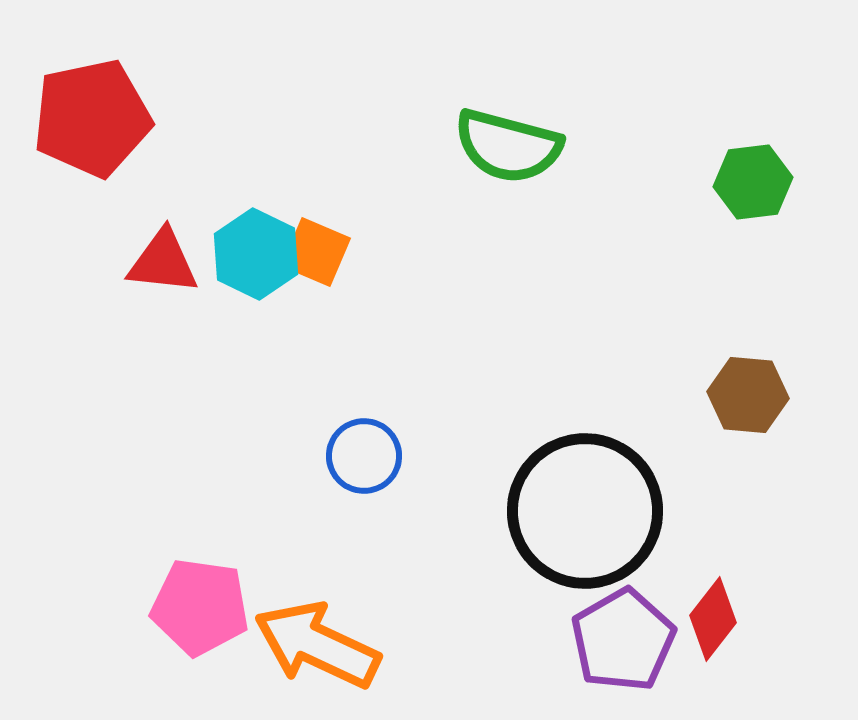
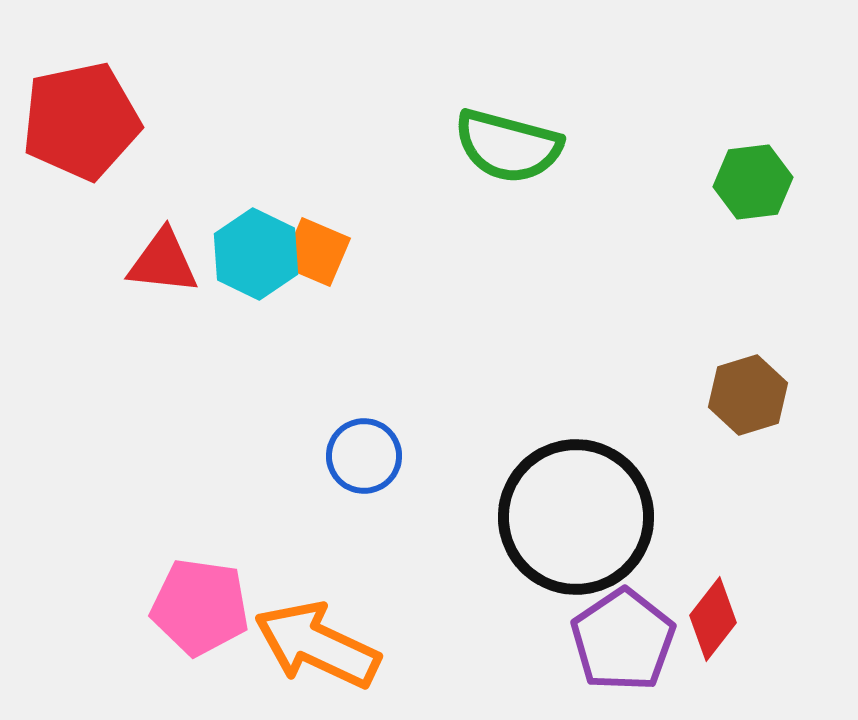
red pentagon: moved 11 px left, 3 px down
brown hexagon: rotated 22 degrees counterclockwise
black circle: moved 9 px left, 6 px down
purple pentagon: rotated 4 degrees counterclockwise
